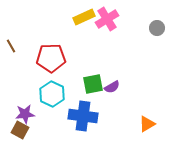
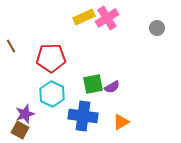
pink cross: moved 1 px up
purple star: rotated 12 degrees counterclockwise
orange triangle: moved 26 px left, 2 px up
